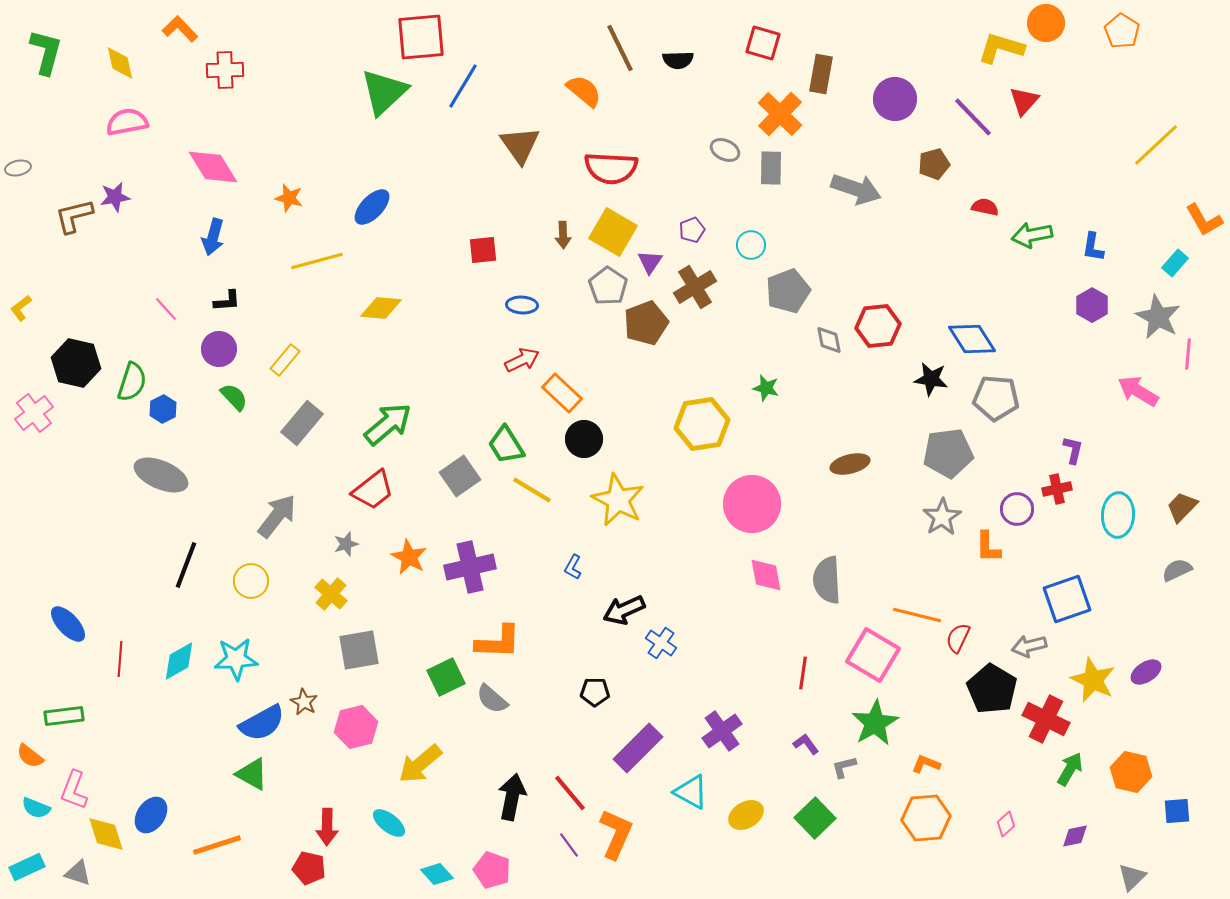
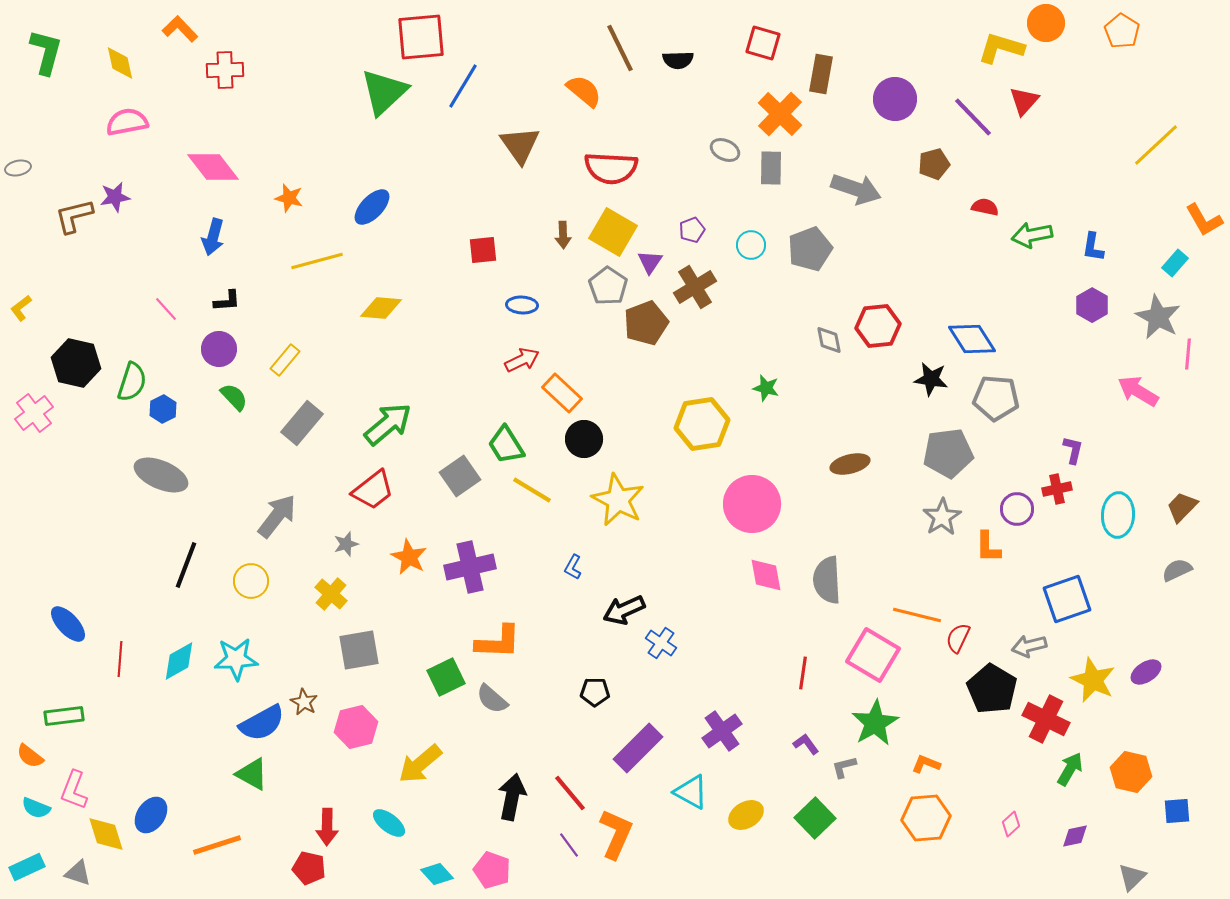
pink diamond at (213, 167): rotated 6 degrees counterclockwise
gray pentagon at (788, 291): moved 22 px right, 42 px up
pink diamond at (1006, 824): moved 5 px right
